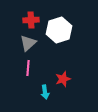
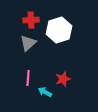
pink line: moved 10 px down
cyan arrow: rotated 128 degrees clockwise
